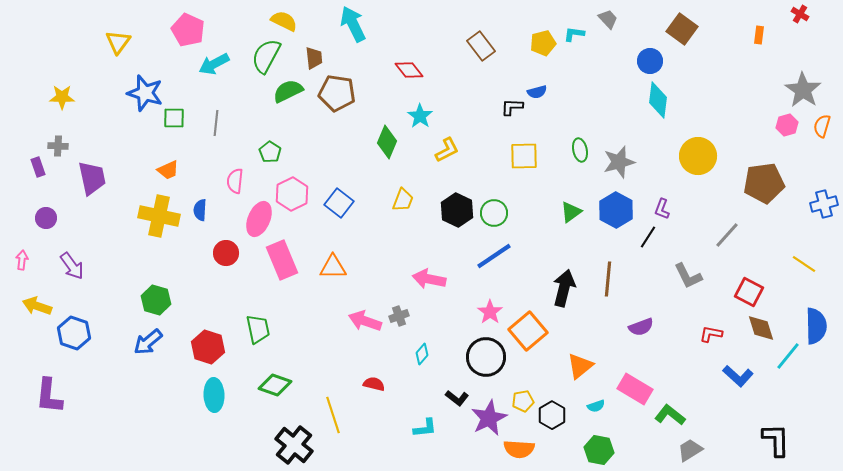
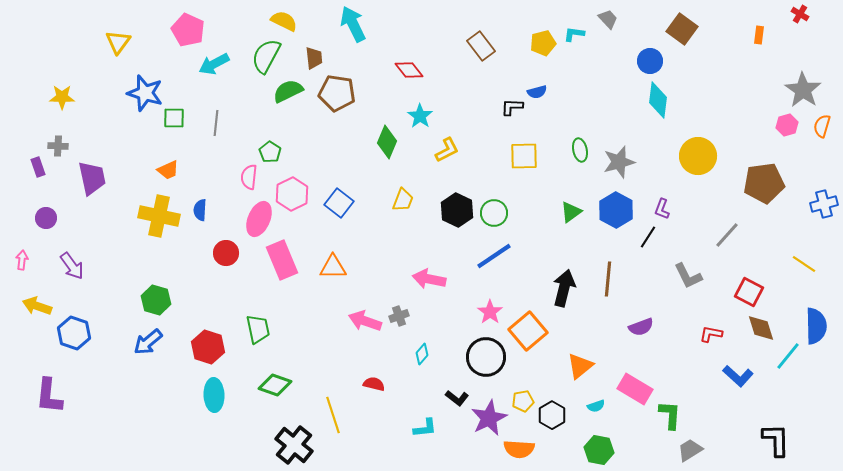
pink semicircle at (235, 181): moved 14 px right, 4 px up
green L-shape at (670, 415): rotated 56 degrees clockwise
